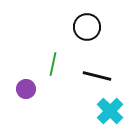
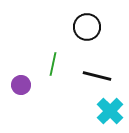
purple circle: moved 5 px left, 4 px up
